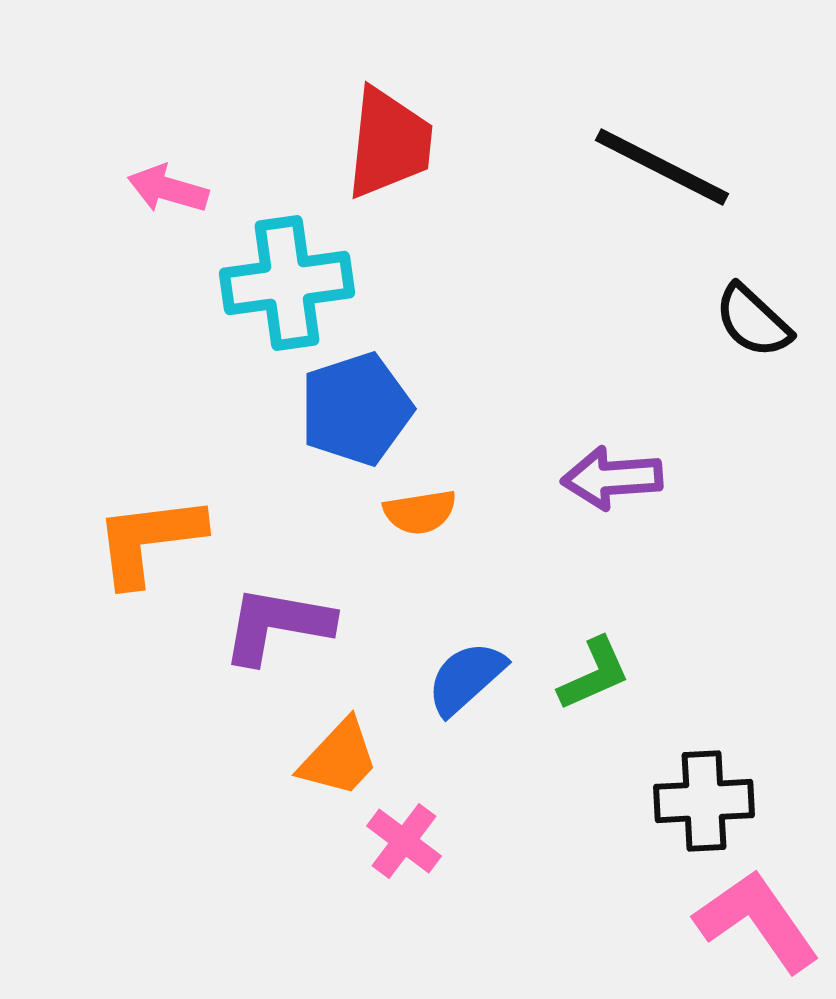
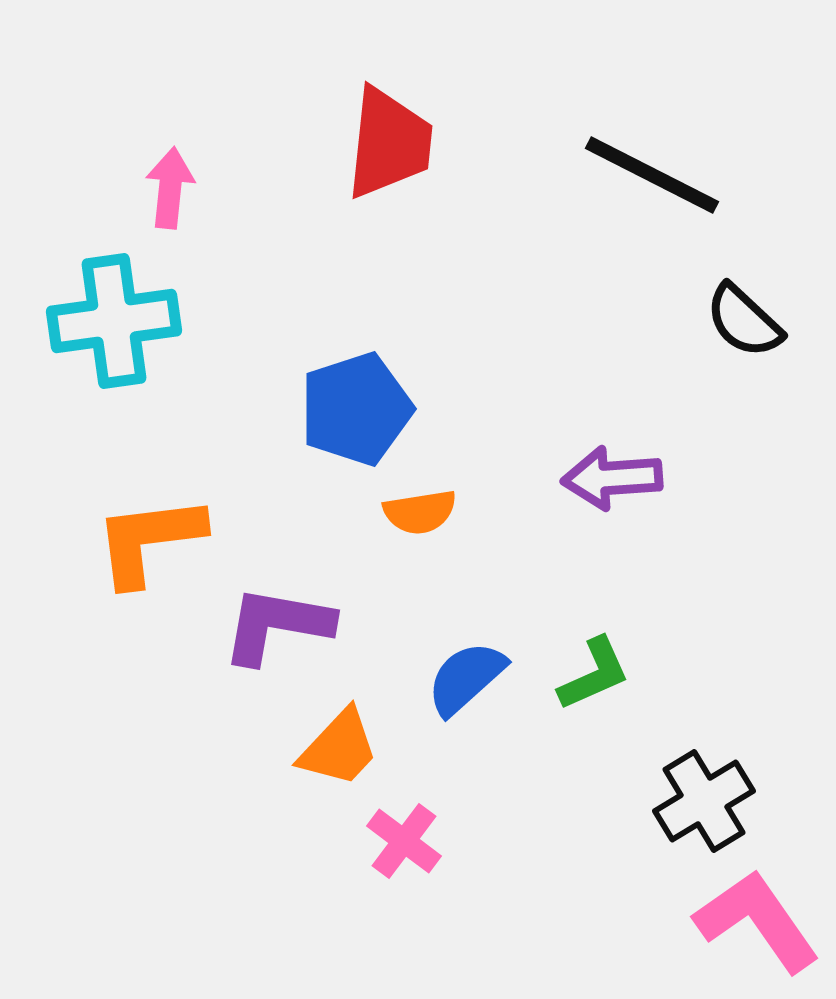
black line: moved 10 px left, 8 px down
pink arrow: moved 2 px right, 1 px up; rotated 80 degrees clockwise
cyan cross: moved 173 px left, 38 px down
black semicircle: moved 9 px left
orange trapezoid: moved 10 px up
black cross: rotated 28 degrees counterclockwise
